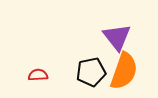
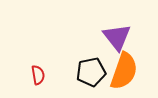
red semicircle: rotated 84 degrees clockwise
